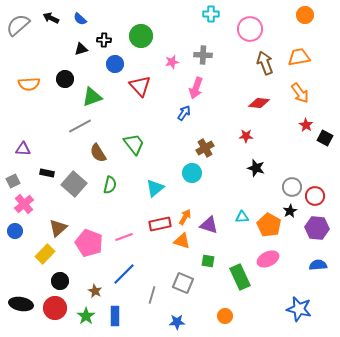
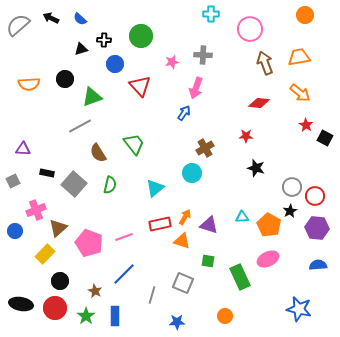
orange arrow at (300, 93): rotated 15 degrees counterclockwise
pink cross at (24, 204): moved 12 px right, 6 px down; rotated 18 degrees clockwise
